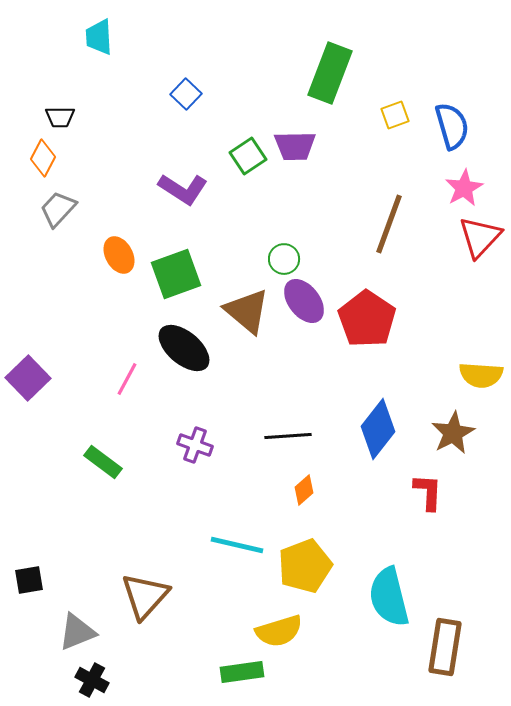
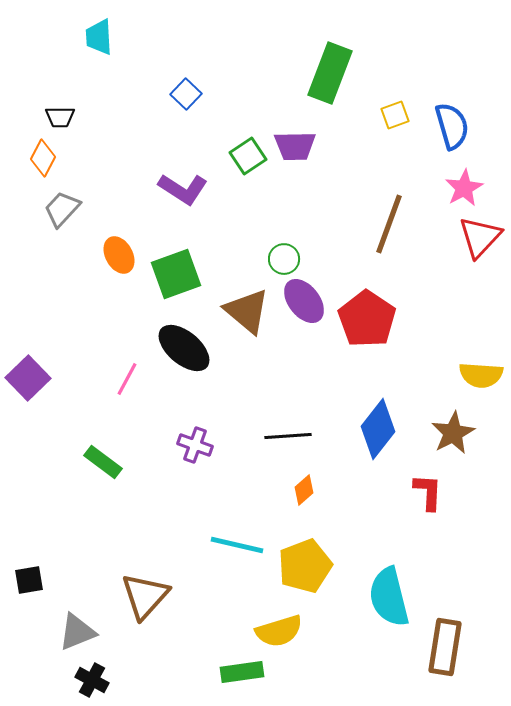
gray trapezoid at (58, 209): moved 4 px right
